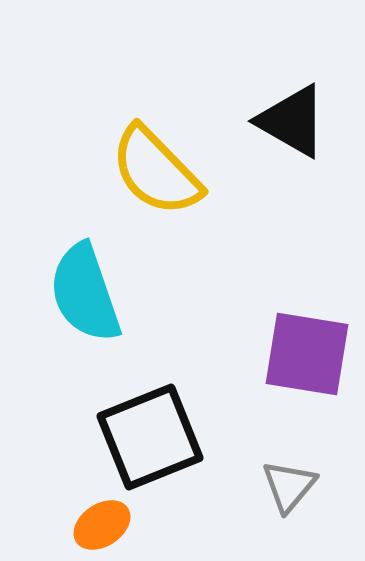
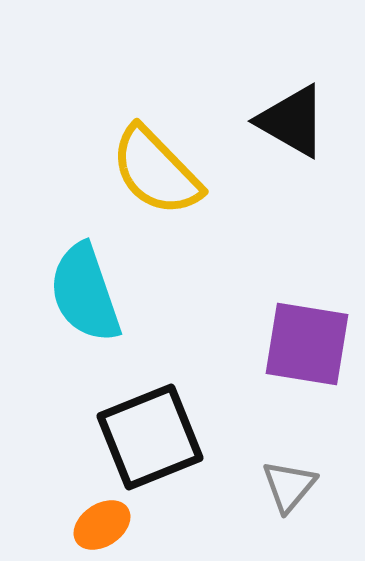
purple square: moved 10 px up
